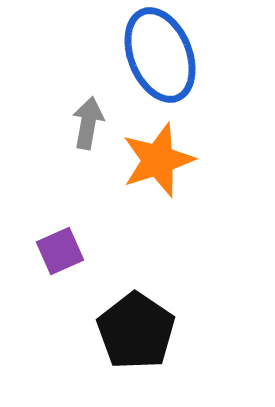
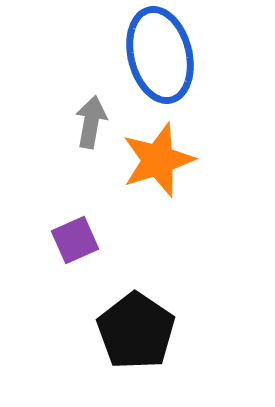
blue ellipse: rotated 8 degrees clockwise
gray arrow: moved 3 px right, 1 px up
purple square: moved 15 px right, 11 px up
